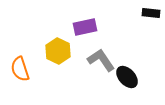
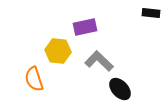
yellow hexagon: rotated 20 degrees counterclockwise
gray L-shape: moved 2 px left, 1 px down; rotated 12 degrees counterclockwise
orange semicircle: moved 14 px right, 10 px down
black ellipse: moved 7 px left, 12 px down
